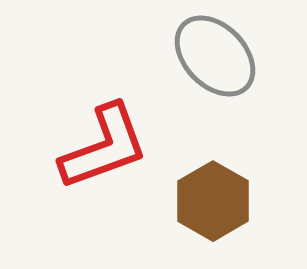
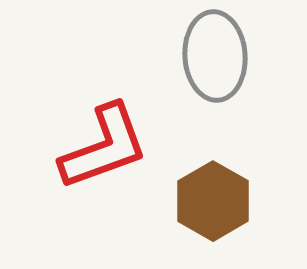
gray ellipse: rotated 40 degrees clockwise
